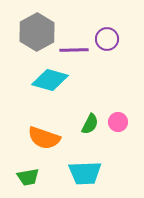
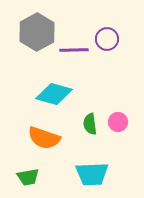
cyan diamond: moved 4 px right, 14 px down
green semicircle: rotated 145 degrees clockwise
cyan trapezoid: moved 7 px right, 1 px down
